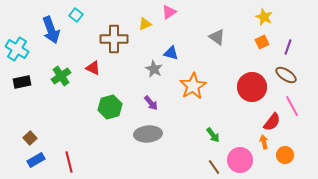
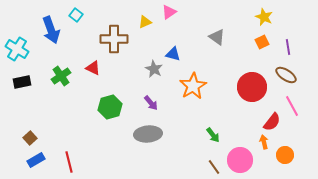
yellow triangle: moved 2 px up
purple line: rotated 28 degrees counterclockwise
blue triangle: moved 2 px right, 1 px down
